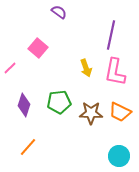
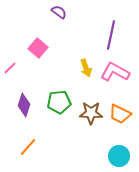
pink L-shape: rotated 108 degrees clockwise
orange trapezoid: moved 2 px down
